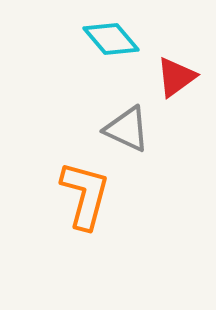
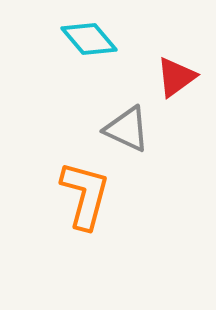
cyan diamond: moved 22 px left
